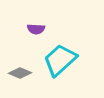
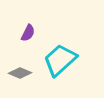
purple semicircle: moved 8 px left, 4 px down; rotated 66 degrees counterclockwise
